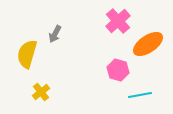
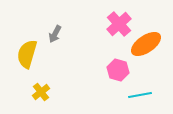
pink cross: moved 1 px right, 3 px down
orange ellipse: moved 2 px left
